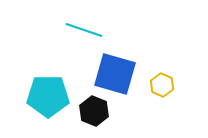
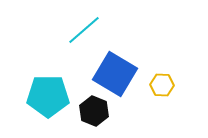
cyan line: rotated 60 degrees counterclockwise
blue square: rotated 15 degrees clockwise
yellow hexagon: rotated 20 degrees counterclockwise
